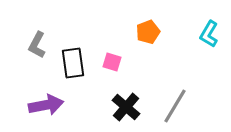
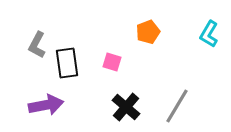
black rectangle: moved 6 px left
gray line: moved 2 px right
